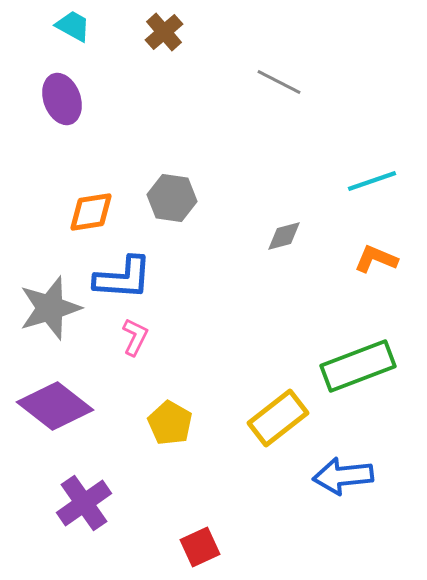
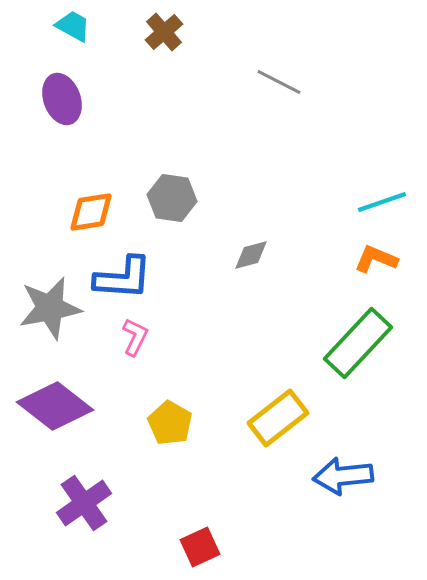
cyan line: moved 10 px right, 21 px down
gray diamond: moved 33 px left, 19 px down
gray star: rotated 6 degrees clockwise
green rectangle: moved 23 px up; rotated 26 degrees counterclockwise
